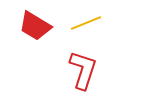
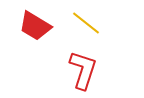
yellow line: rotated 60 degrees clockwise
